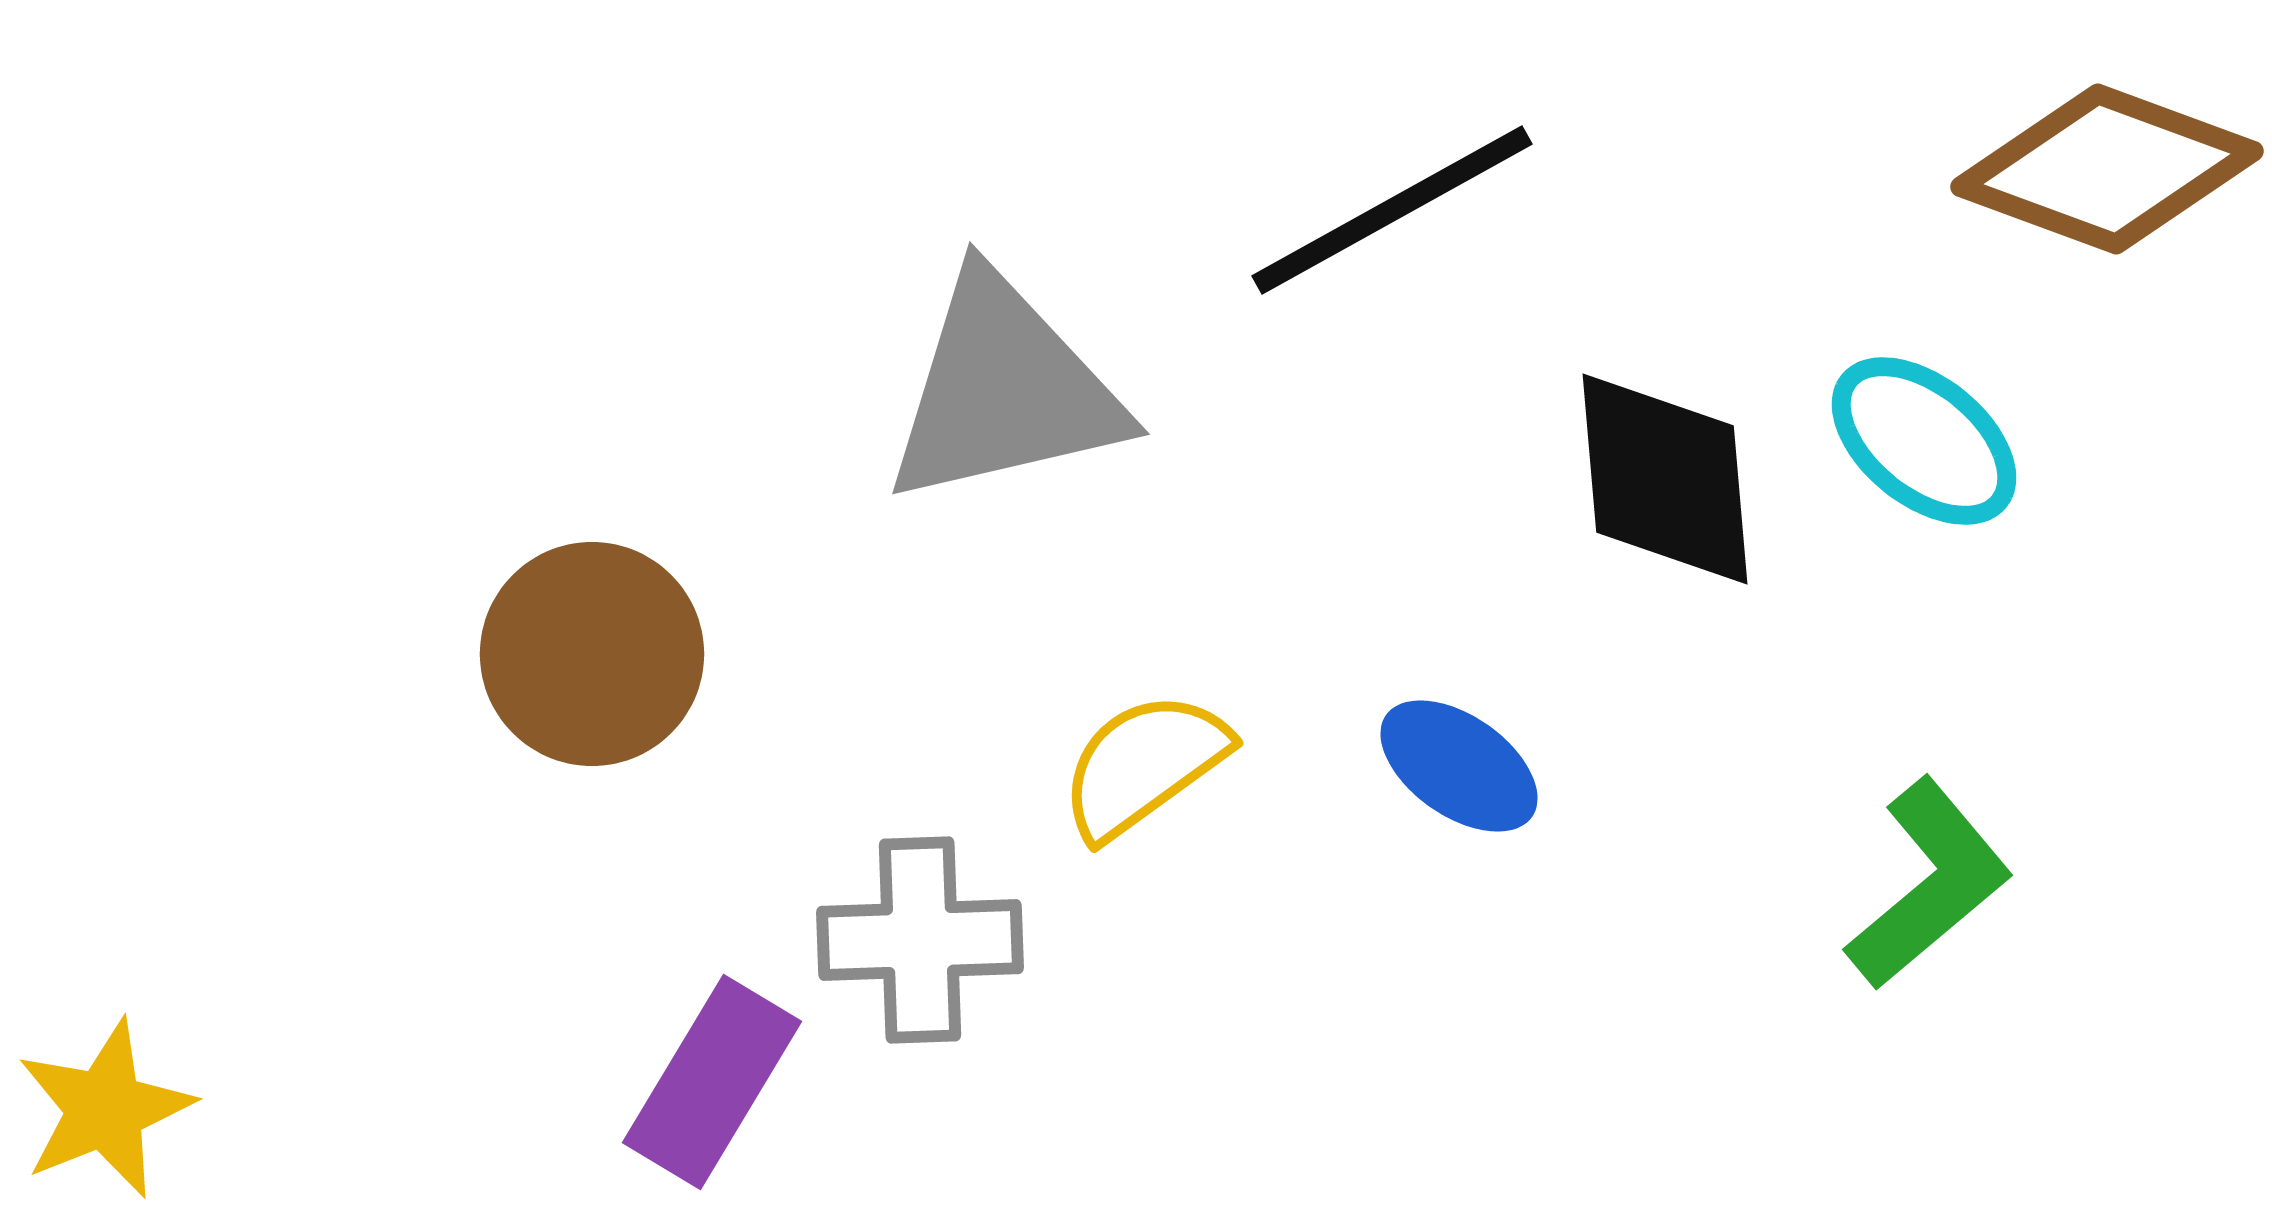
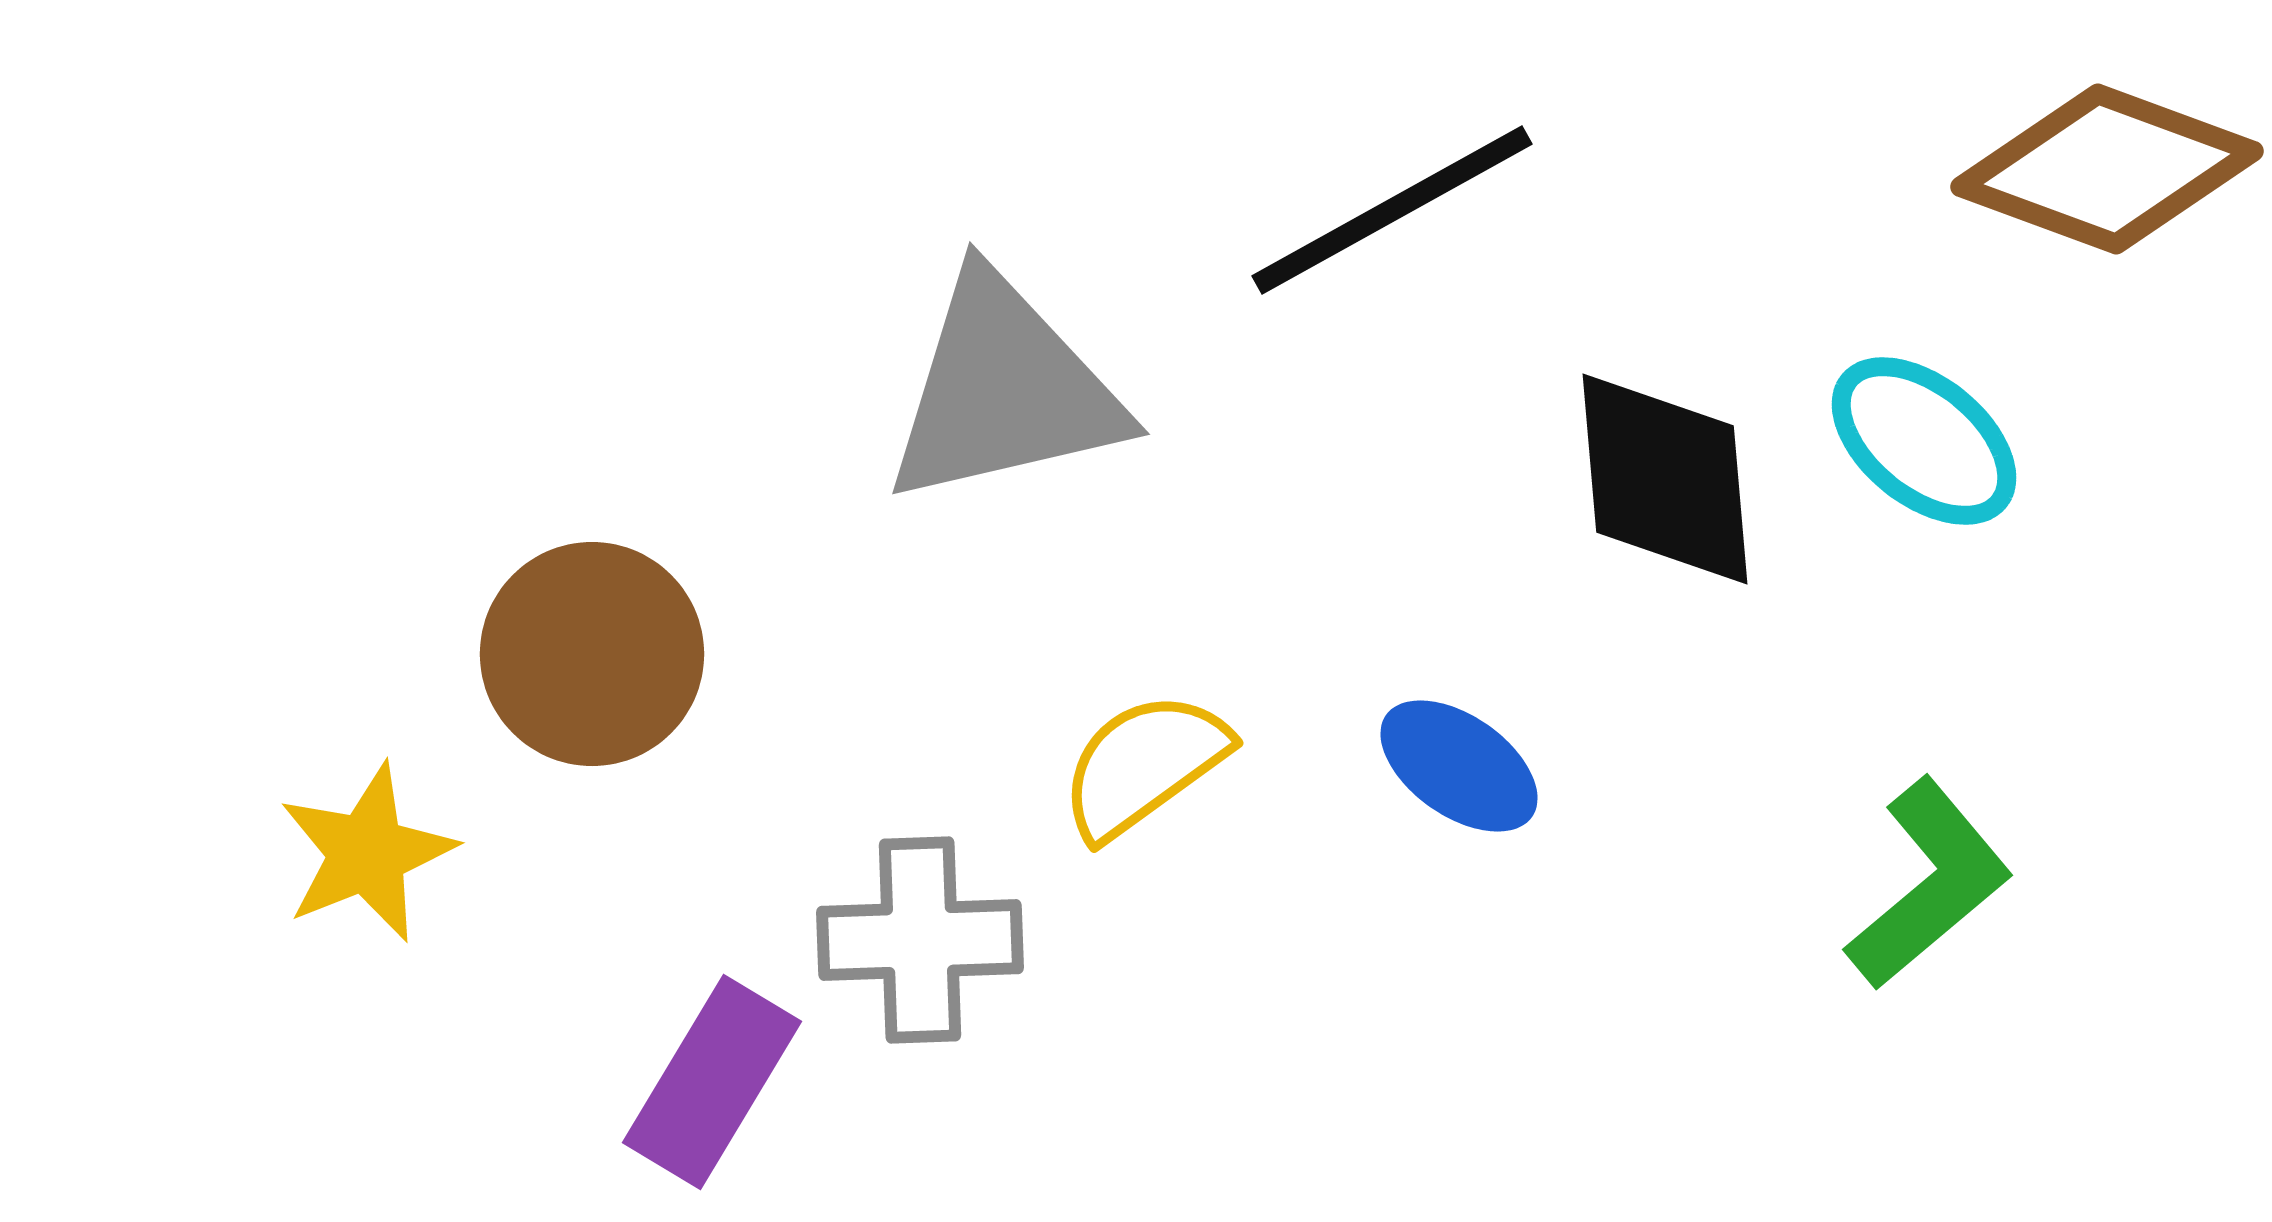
yellow star: moved 262 px right, 256 px up
